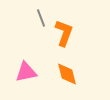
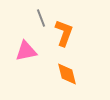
pink triangle: moved 21 px up
